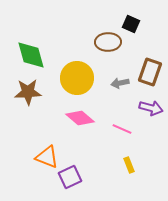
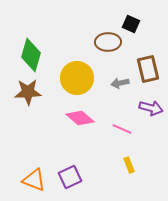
green diamond: rotated 32 degrees clockwise
brown rectangle: moved 2 px left, 3 px up; rotated 32 degrees counterclockwise
orange triangle: moved 13 px left, 23 px down
